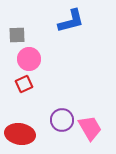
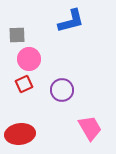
purple circle: moved 30 px up
red ellipse: rotated 16 degrees counterclockwise
